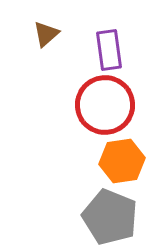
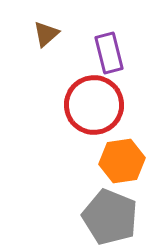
purple rectangle: moved 3 px down; rotated 6 degrees counterclockwise
red circle: moved 11 px left
